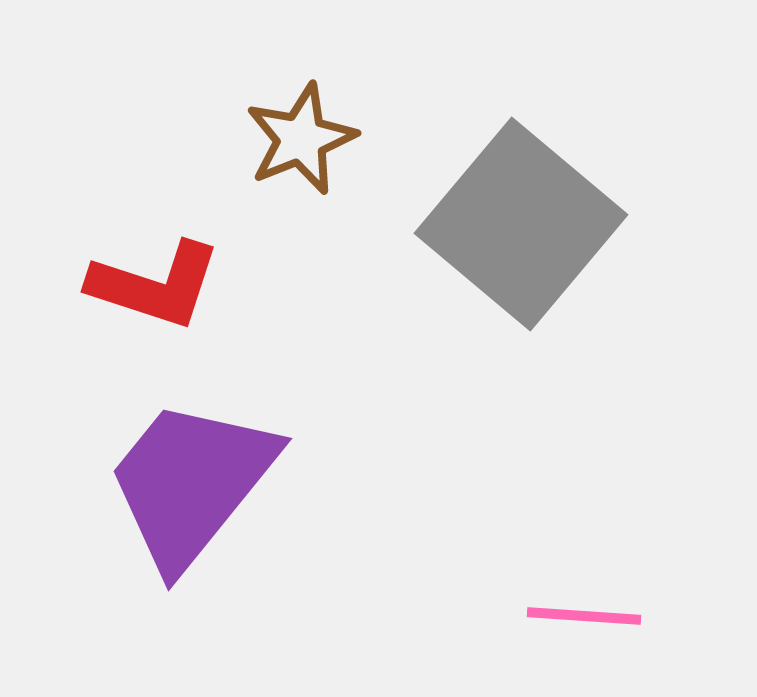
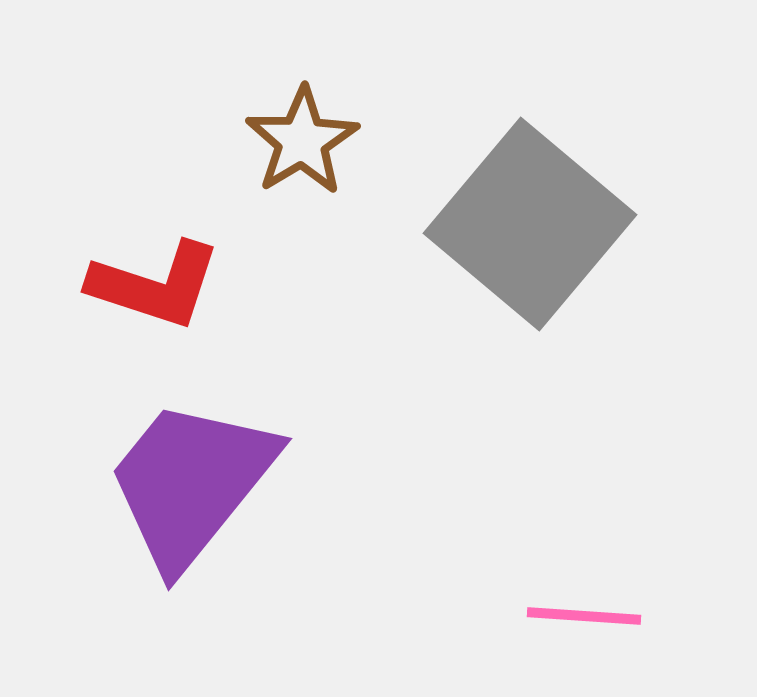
brown star: moved 1 px right, 2 px down; rotated 9 degrees counterclockwise
gray square: moved 9 px right
